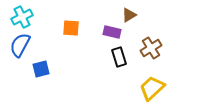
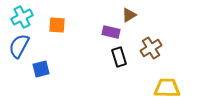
orange square: moved 14 px left, 3 px up
purple rectangle: moved 1 px left
blue semicircle: moved 1 px left, 1 px down
yellow trapezoid: moved 15 px right; rotated 44 degrees clockwise
